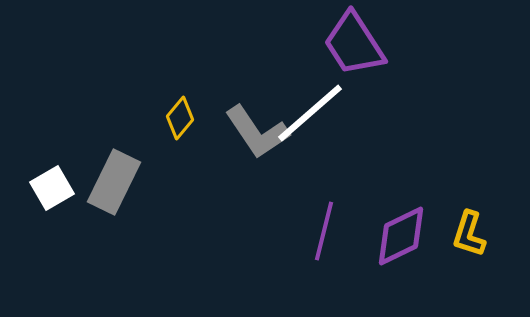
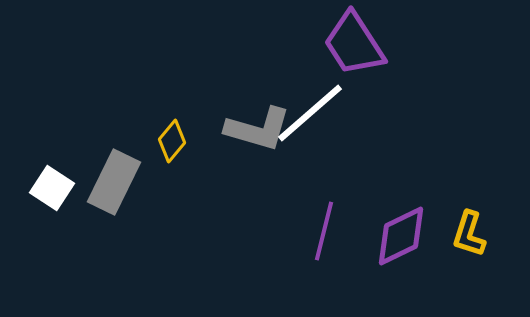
yellow diamond: moved 8 px left, 23 px down
gray L-shape: moved 1 px right, 3 px up; rotated 40 degrees counterclockwise
white square: rotated 27 degrees counterclockwise
